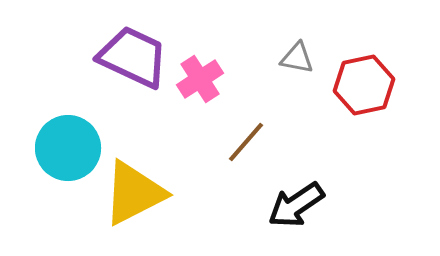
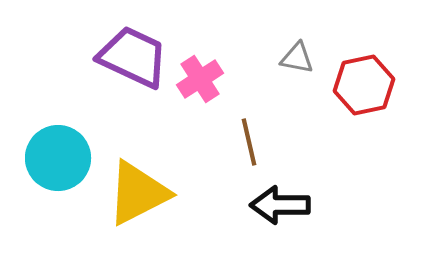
brown line: moved 3 px right; rotated 54 degrees counterclockwise
cyan circle: moved 10 px left, 10 px down
yellow triangle: moved 4 px right
black arrow: moved 16 px left; rotated 34 degrees clockwise
